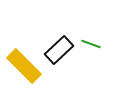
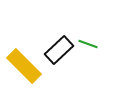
green line: moved 3 px left
